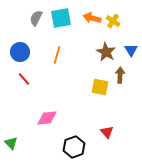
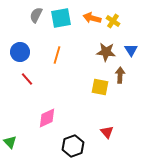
gray semicircle: moved 3 px up
brown star: rotated 24 degrees counterclockwise
red line: moved 3 px right
pink diamond: rotated 20 degrees counterclockwise
green triangle: moved 1 px left, 1 px up
black hexagon: moved 1 px left, 1 px up
